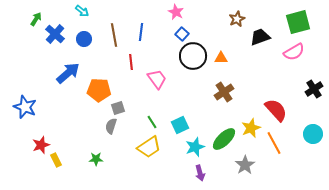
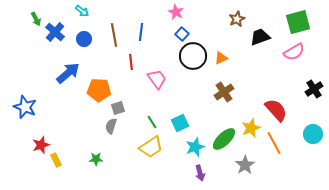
green arrow: rotated 120 degrees clockwise
blue cross: moved 2 px up
orange triangle: rotated 24 degrees counterclockwise
cyan square: moved 2 px up
yellow trapezoid: moved 2 px right
